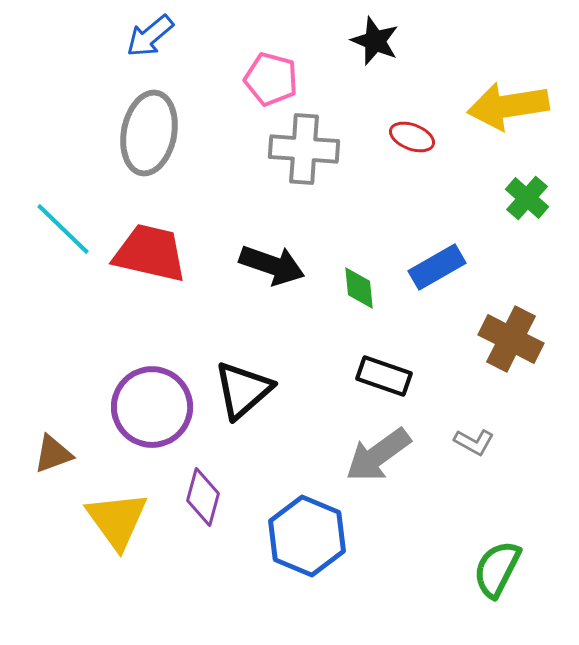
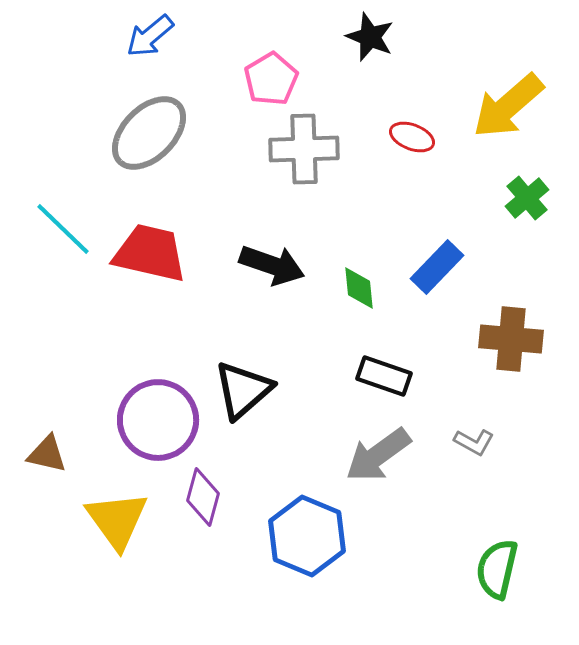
black star: moved 5 px left, 4 px up
pink pentagon: rotated 26 degrees clockwise
yellow arrow: rotated 32 degrees counterclockwise
gray ellipse: rotated 34 degrees clockwise
gray cross: rotated 6 degrees counterclockwise
green cross: rotated 9 degrees clockwise
blue rectangle: rotated 16 degrees counterclockwise
brown cross: rotated 22 degrees counterclockwise
purple circle: moved 6 px right, 13 px down
brown triangle: moved 6 px left; rotated 33 degrees clockwise
green semicircle: rotated 14 degrees counterclockwise
